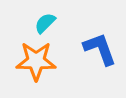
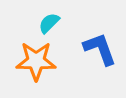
cyan semicircle: moved 4 px right
